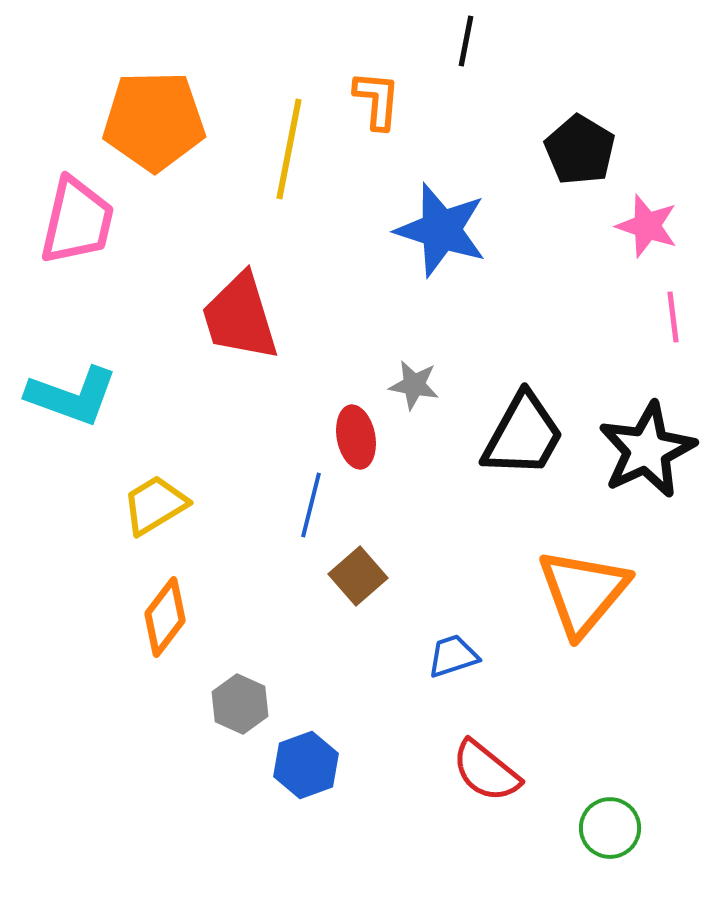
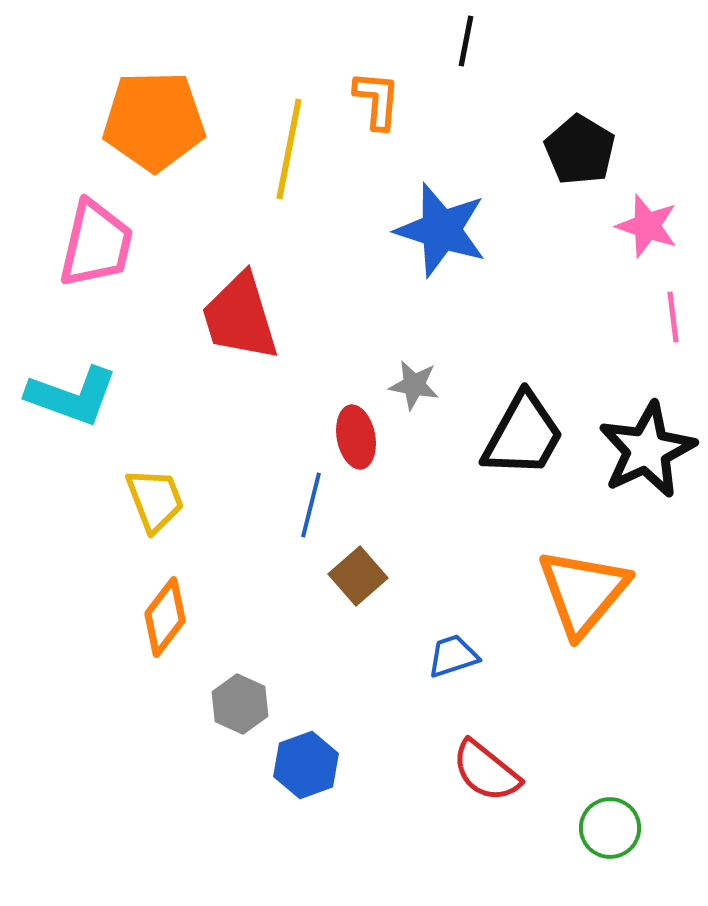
pink trapezoid: moved 19 px right, 23 px down
yellow trapezoid: moved 5 px up; rotated 100 degrees clockwise
